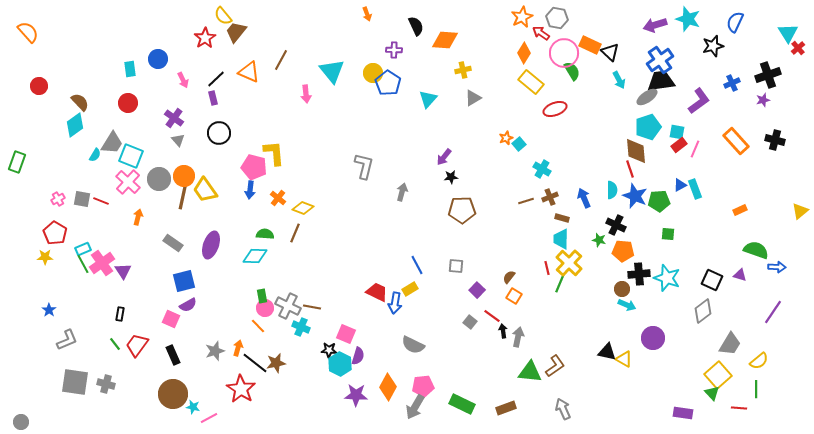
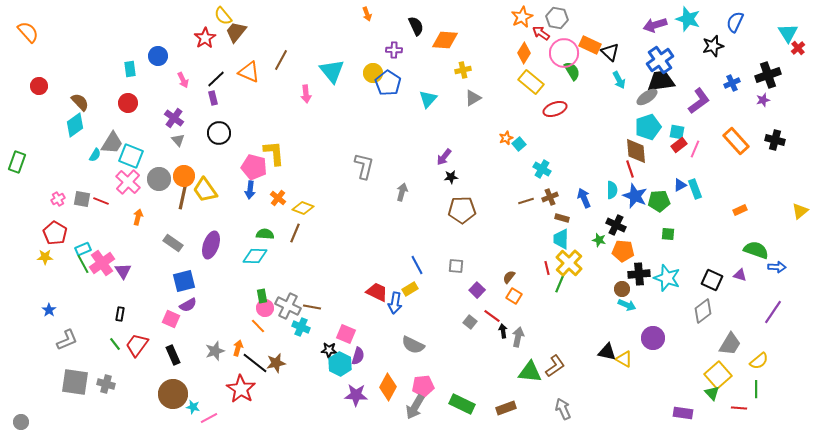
blue circle at (158, 59): moved 3 px up
